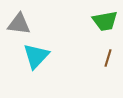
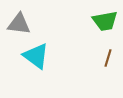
cyan triangle: rotated 36 degrees counterclockwise
